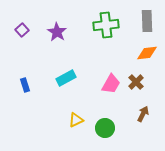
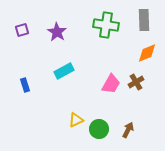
gray rectangle: moved 3 px left, 1 px up
green cross: rotated 15 degrees clockwise
purple square: rotated 24 degrees clockwise
orange diamond: rotated 15 degrees counterclockwise
cyan rectangle: moved 2 px left, 7 px up
brown cross: rotated 14 degrees clockwise
brown arrow: moved 15 px left, 16 px down
green circle: moved 6 px left, 1 px down
